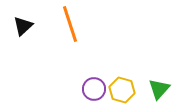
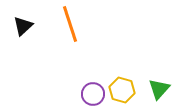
purple circle: moved 1 px left, 5 px down
